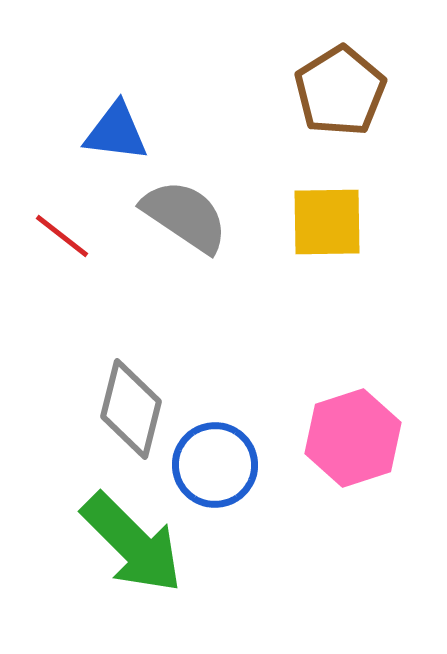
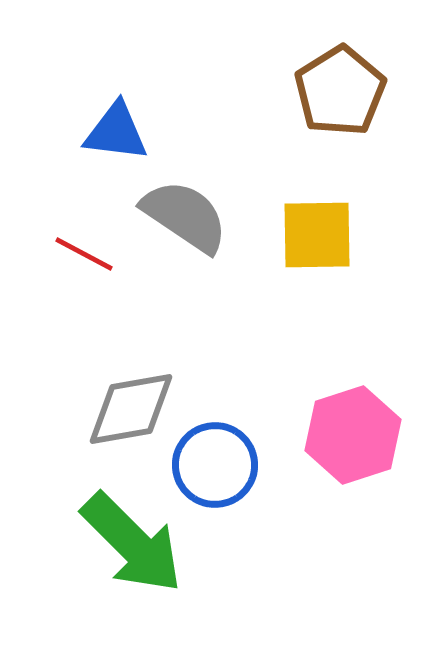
yellow square: moved 10 px left, 13 px down
red line: moved 22 px right, 18 px down; rotated 10 degrees counterclockwise
gray diamond: rotated 66 degrees clockwise
pink hexagon: moved 3 px up
